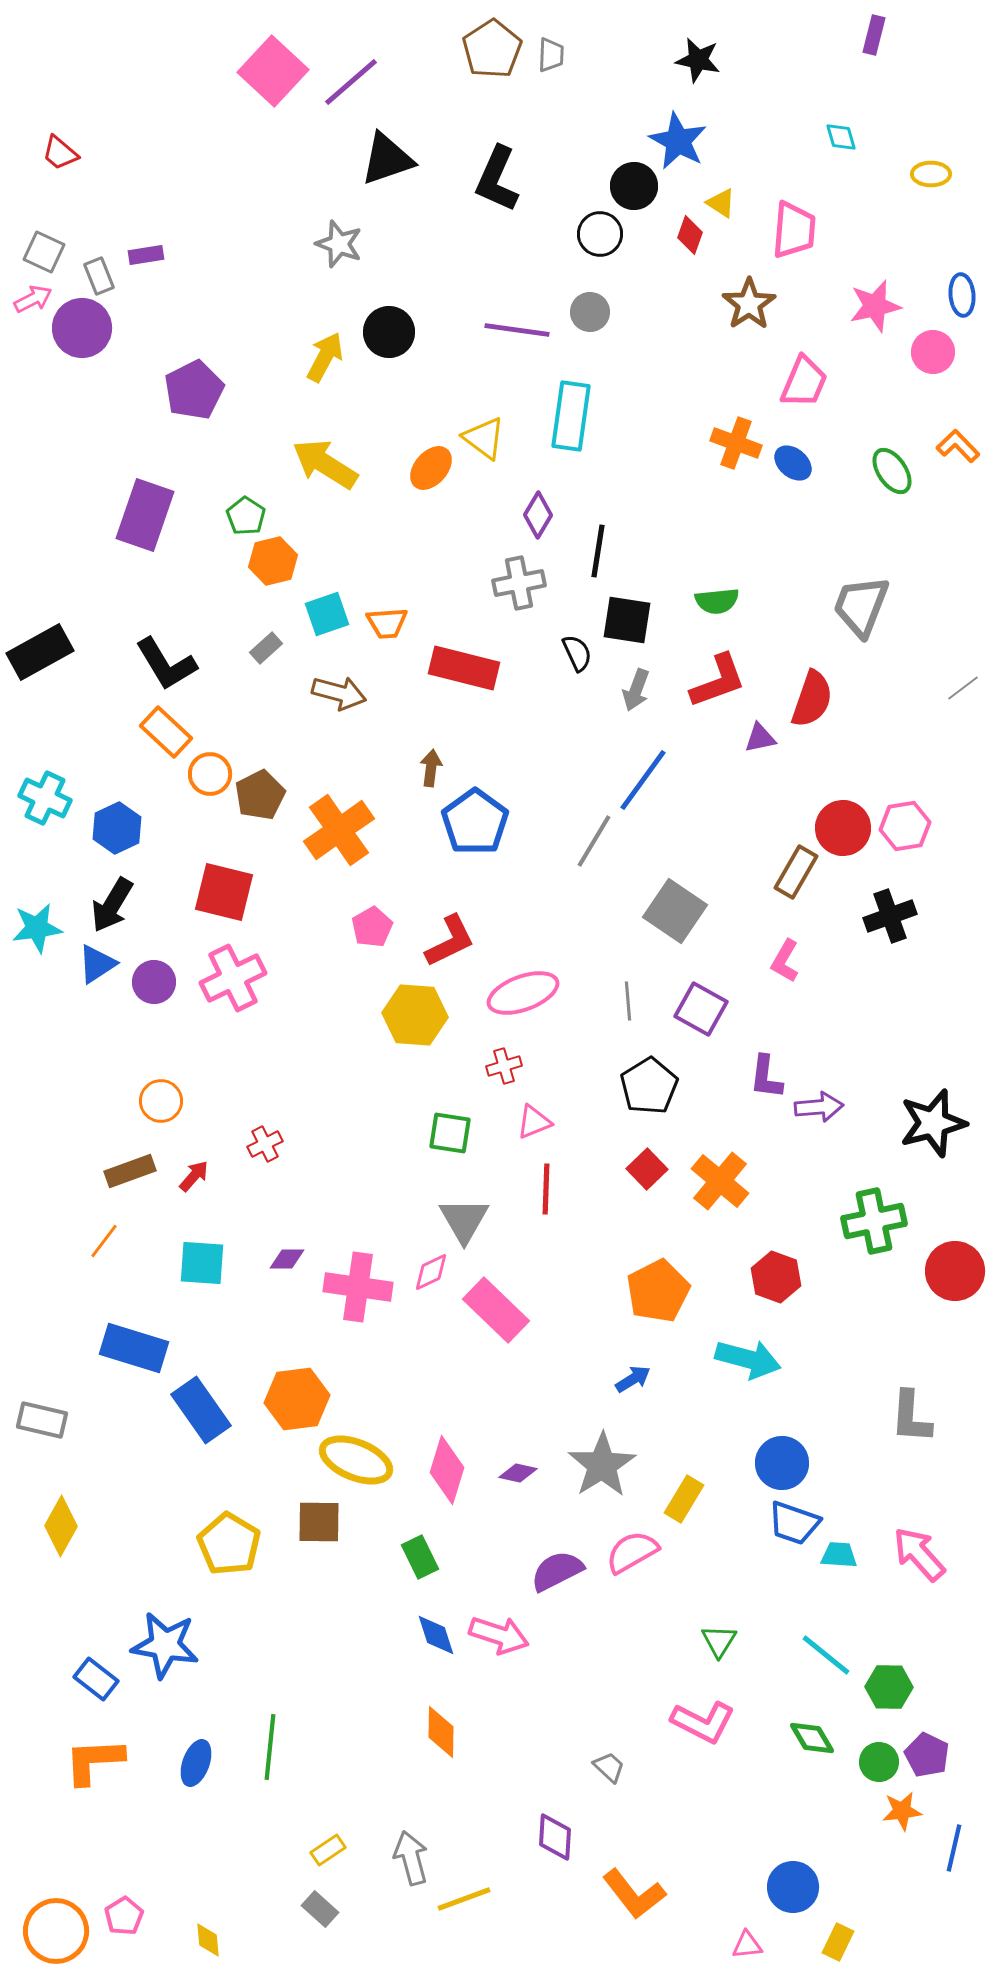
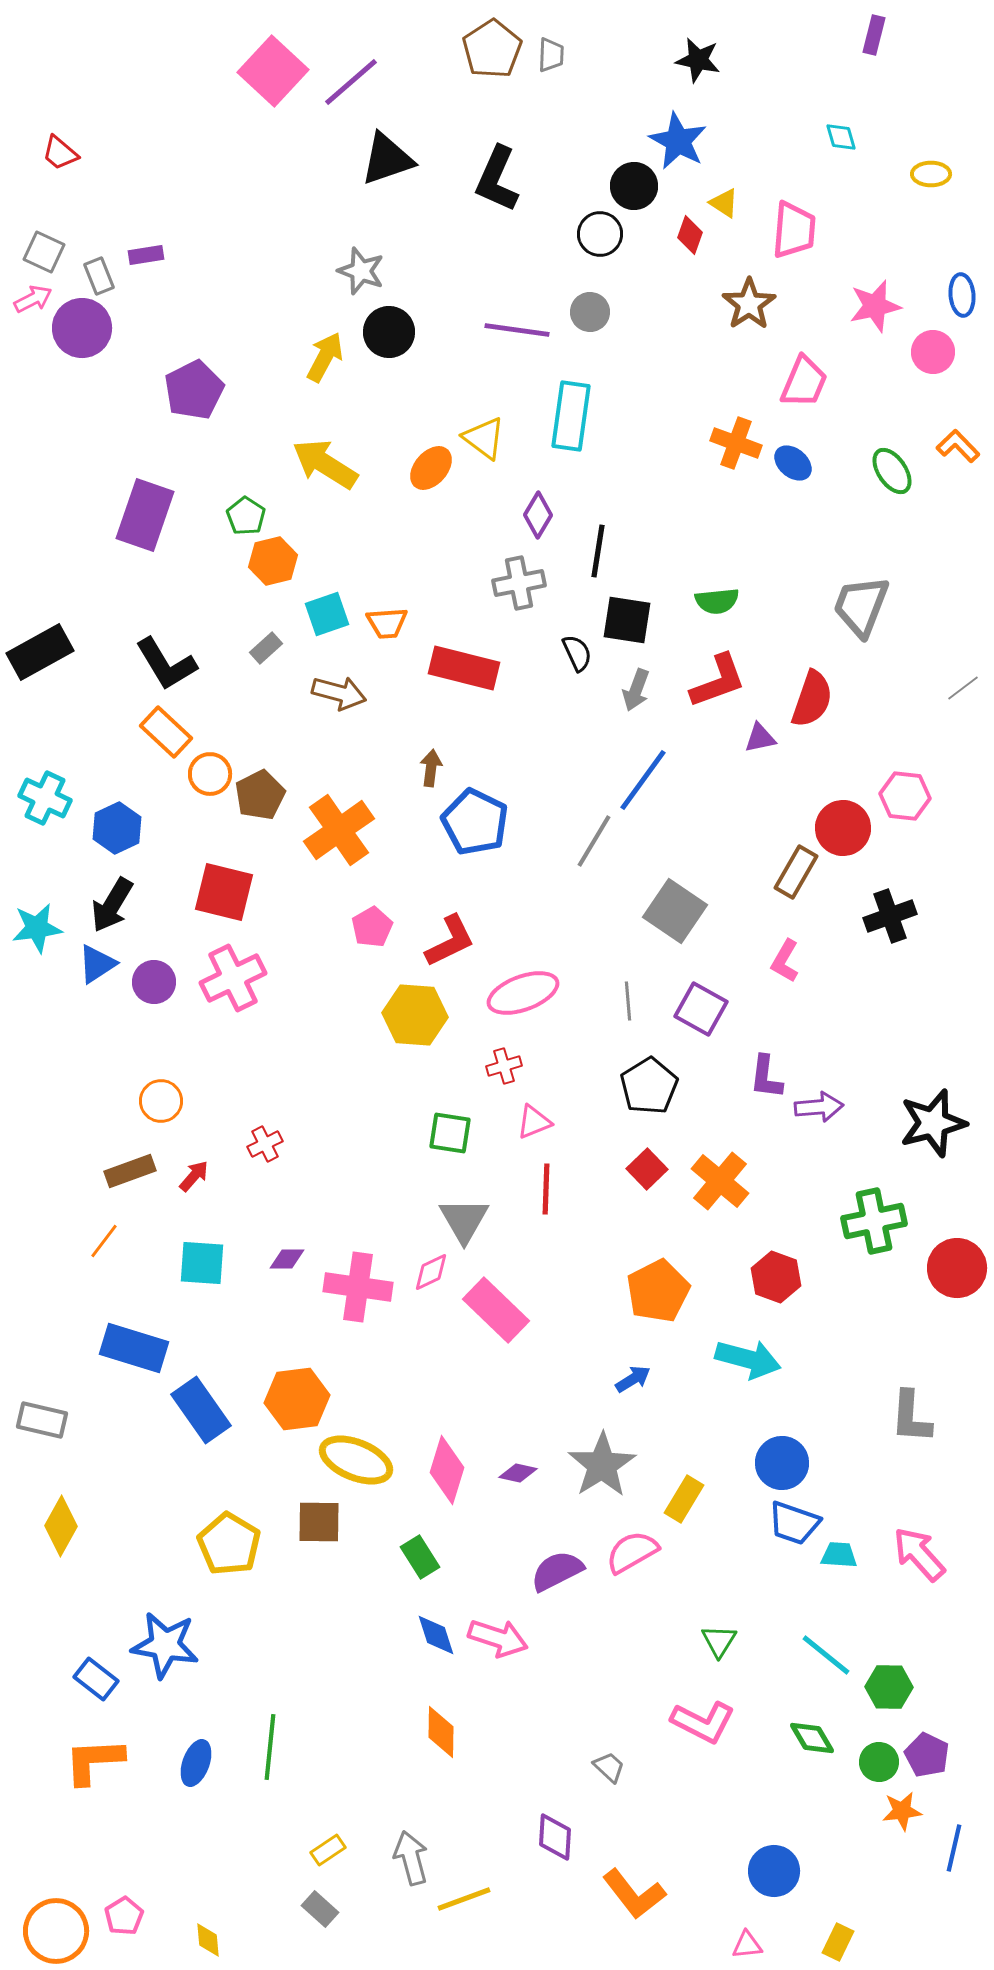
yellow triangle at (721, 203): moved 3 px right
gray star at (339, 244): moved 22 px right, 27 px down
blue pentagon at (475, 822): rotated 10 degrees counterclockwise
pink hexagon at (905, 826): moved 30 px up; rotated 15 degrees clockwise
red circle at (955, 1271): moved 2 px right, 3 px up
green rectangle at (420, 1557): rotated 6 degrees counterclockwise
pink arrow at (499, 1635): moved 1 px left, 3 px down
blue circle at (793, 1887): moved 19 px left, 16 px up
